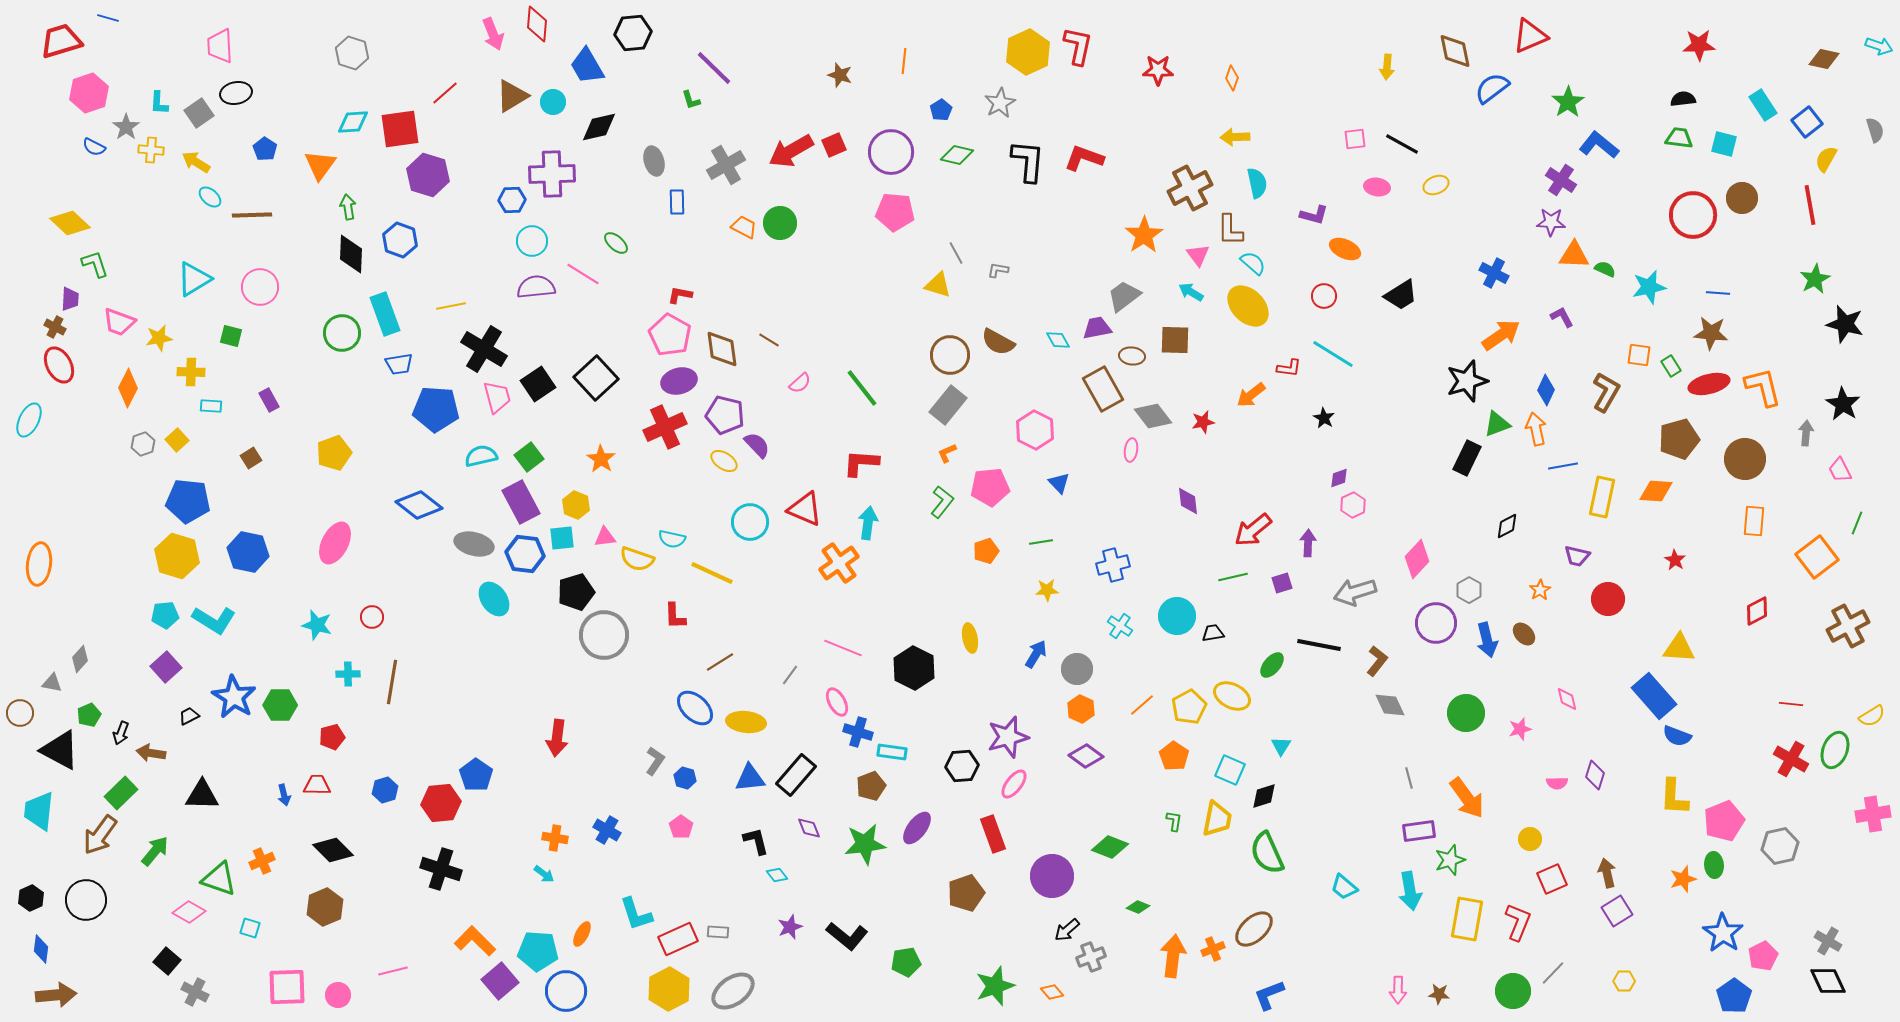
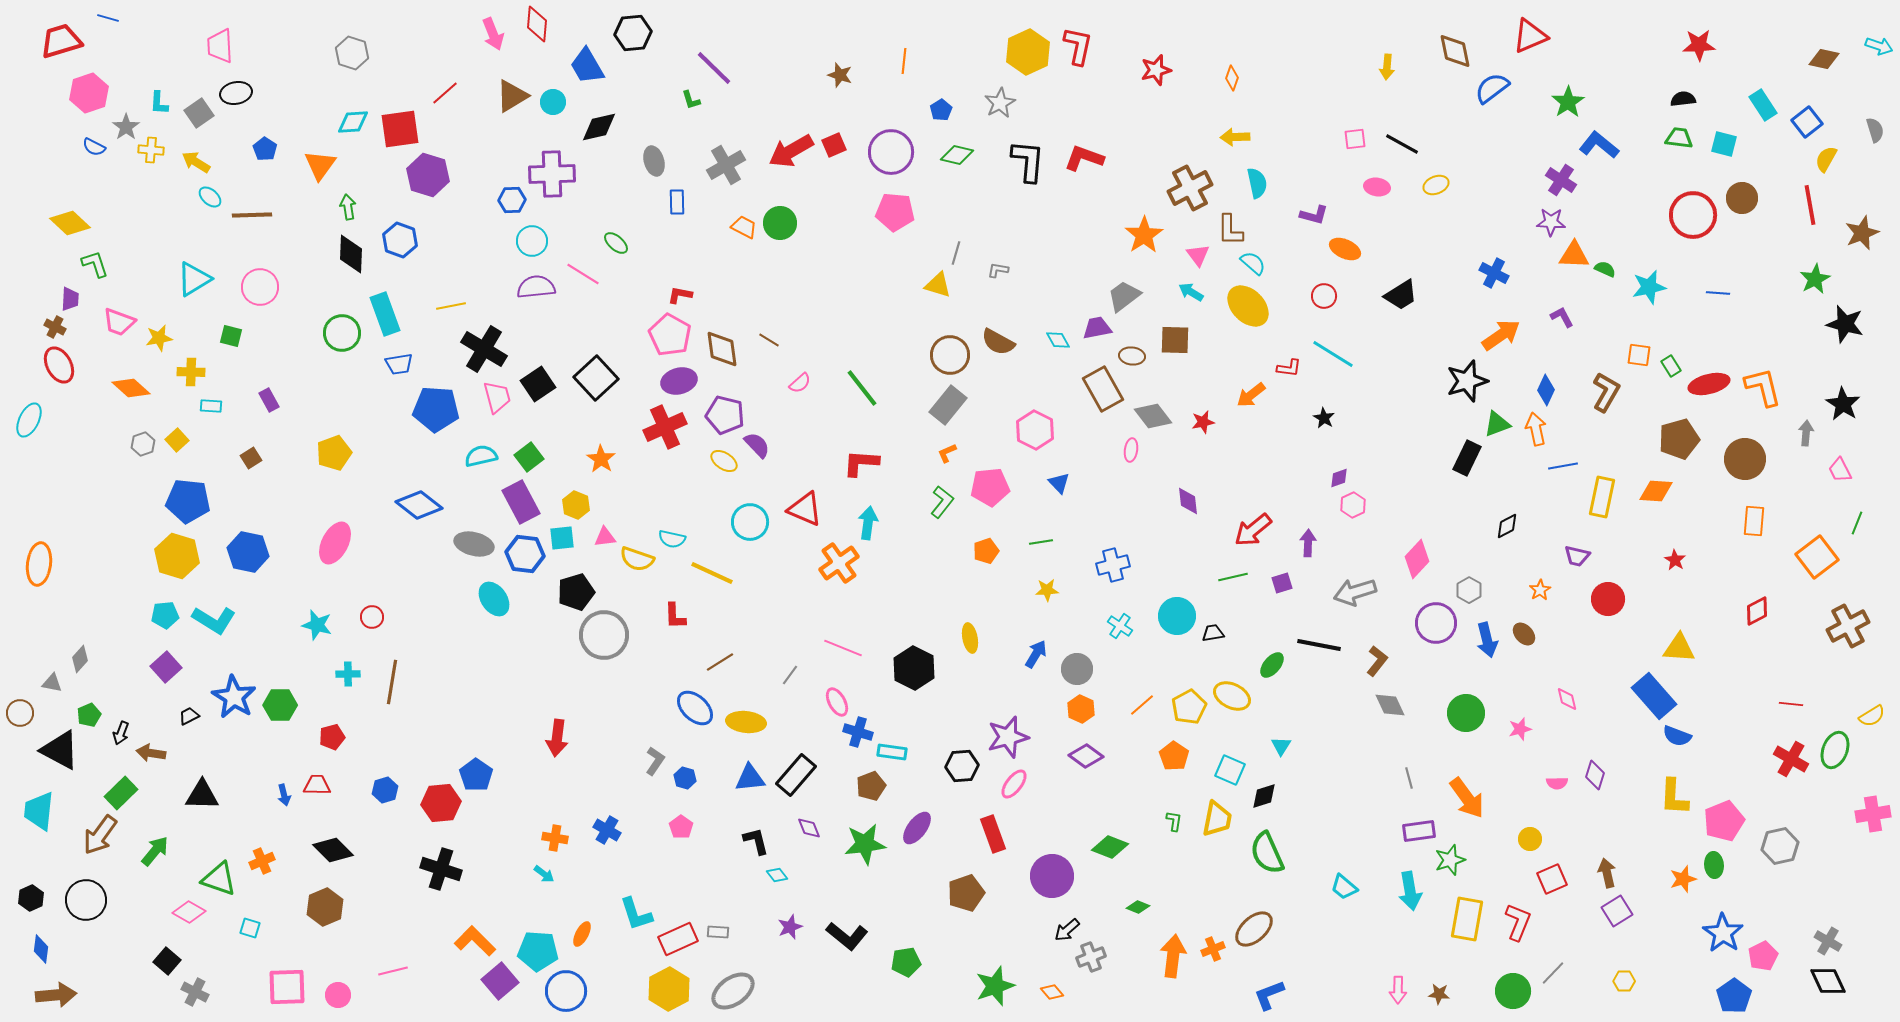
red star at (1158, 70): moved 2 px left; rotated 16 degrees counterclockwise
gray line at (956, 253): rotated 45 degrees clockwise
brown star at (1711, 333): moved 151 px right, 100 px up; rotated 28 degrees counterclockwise
orange diamond at (128, 388): moved 3 px right; rotated 75 degrees counterclockwise
